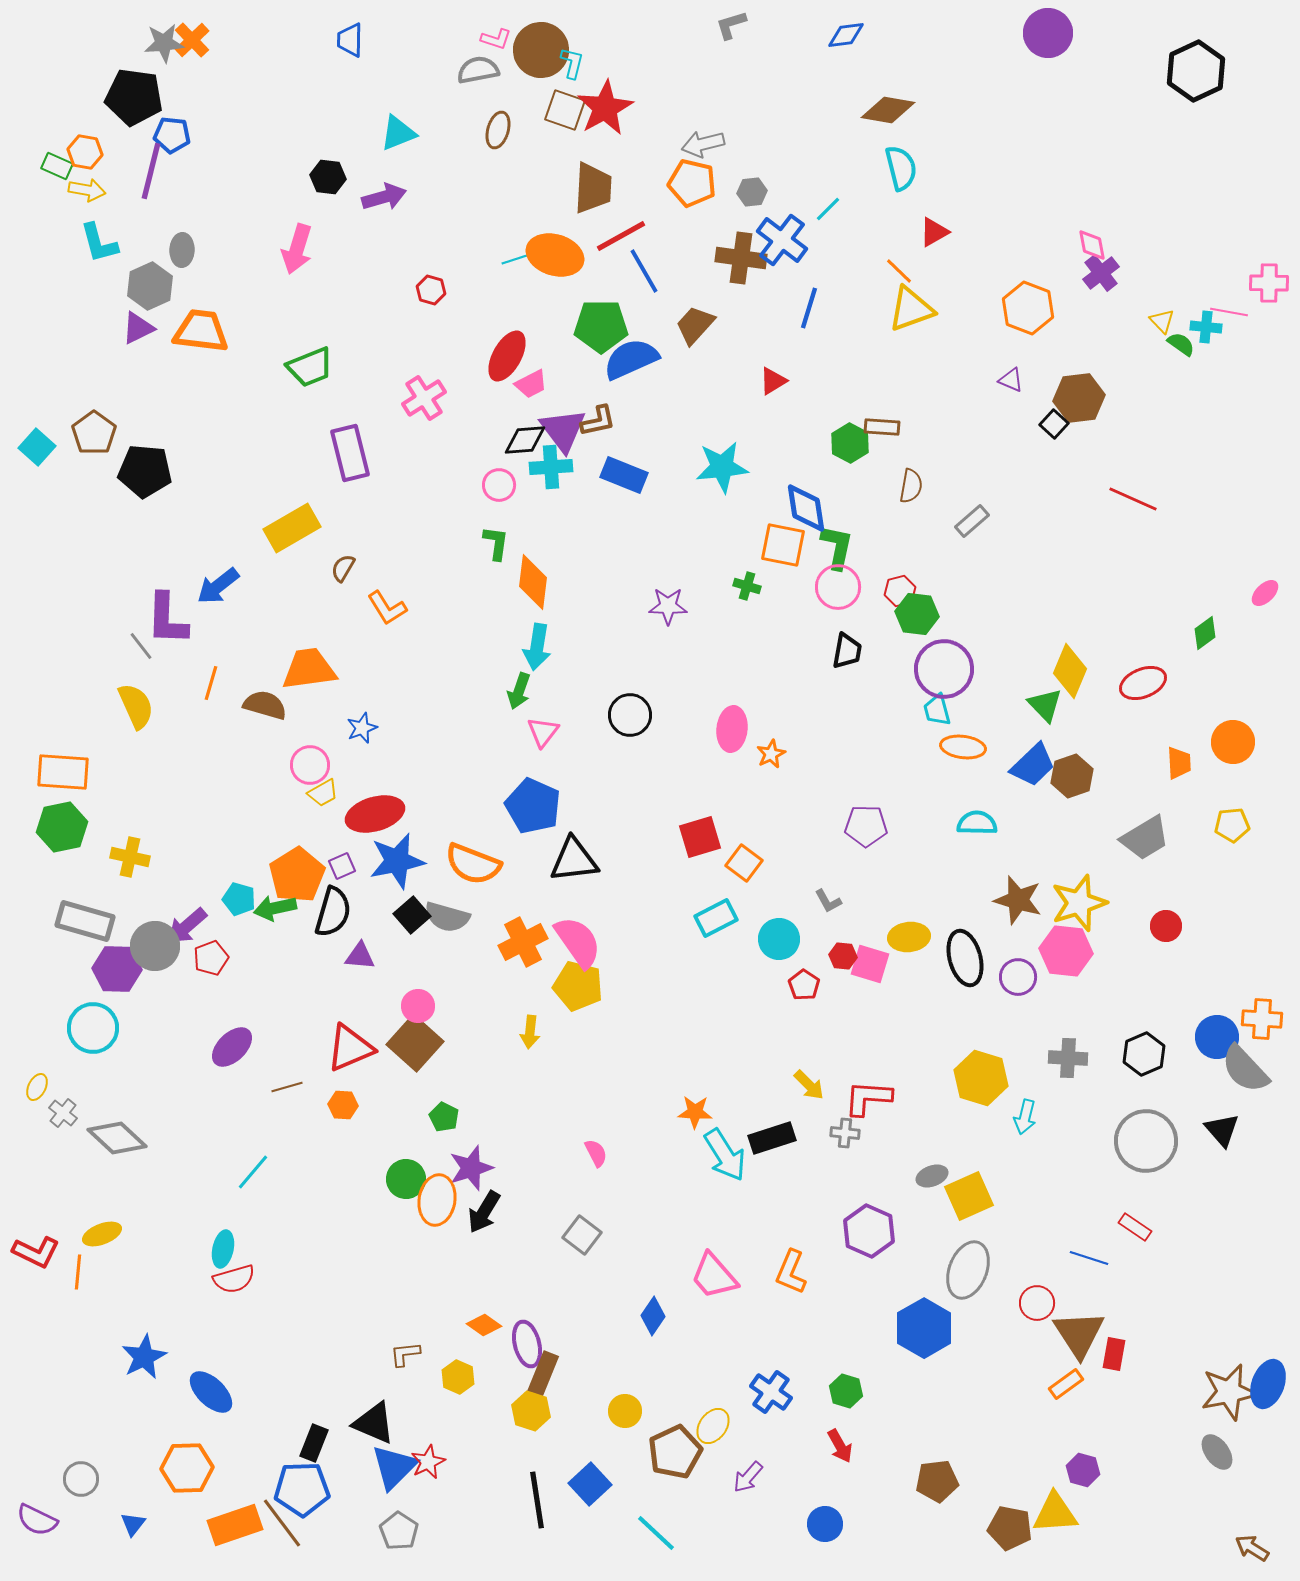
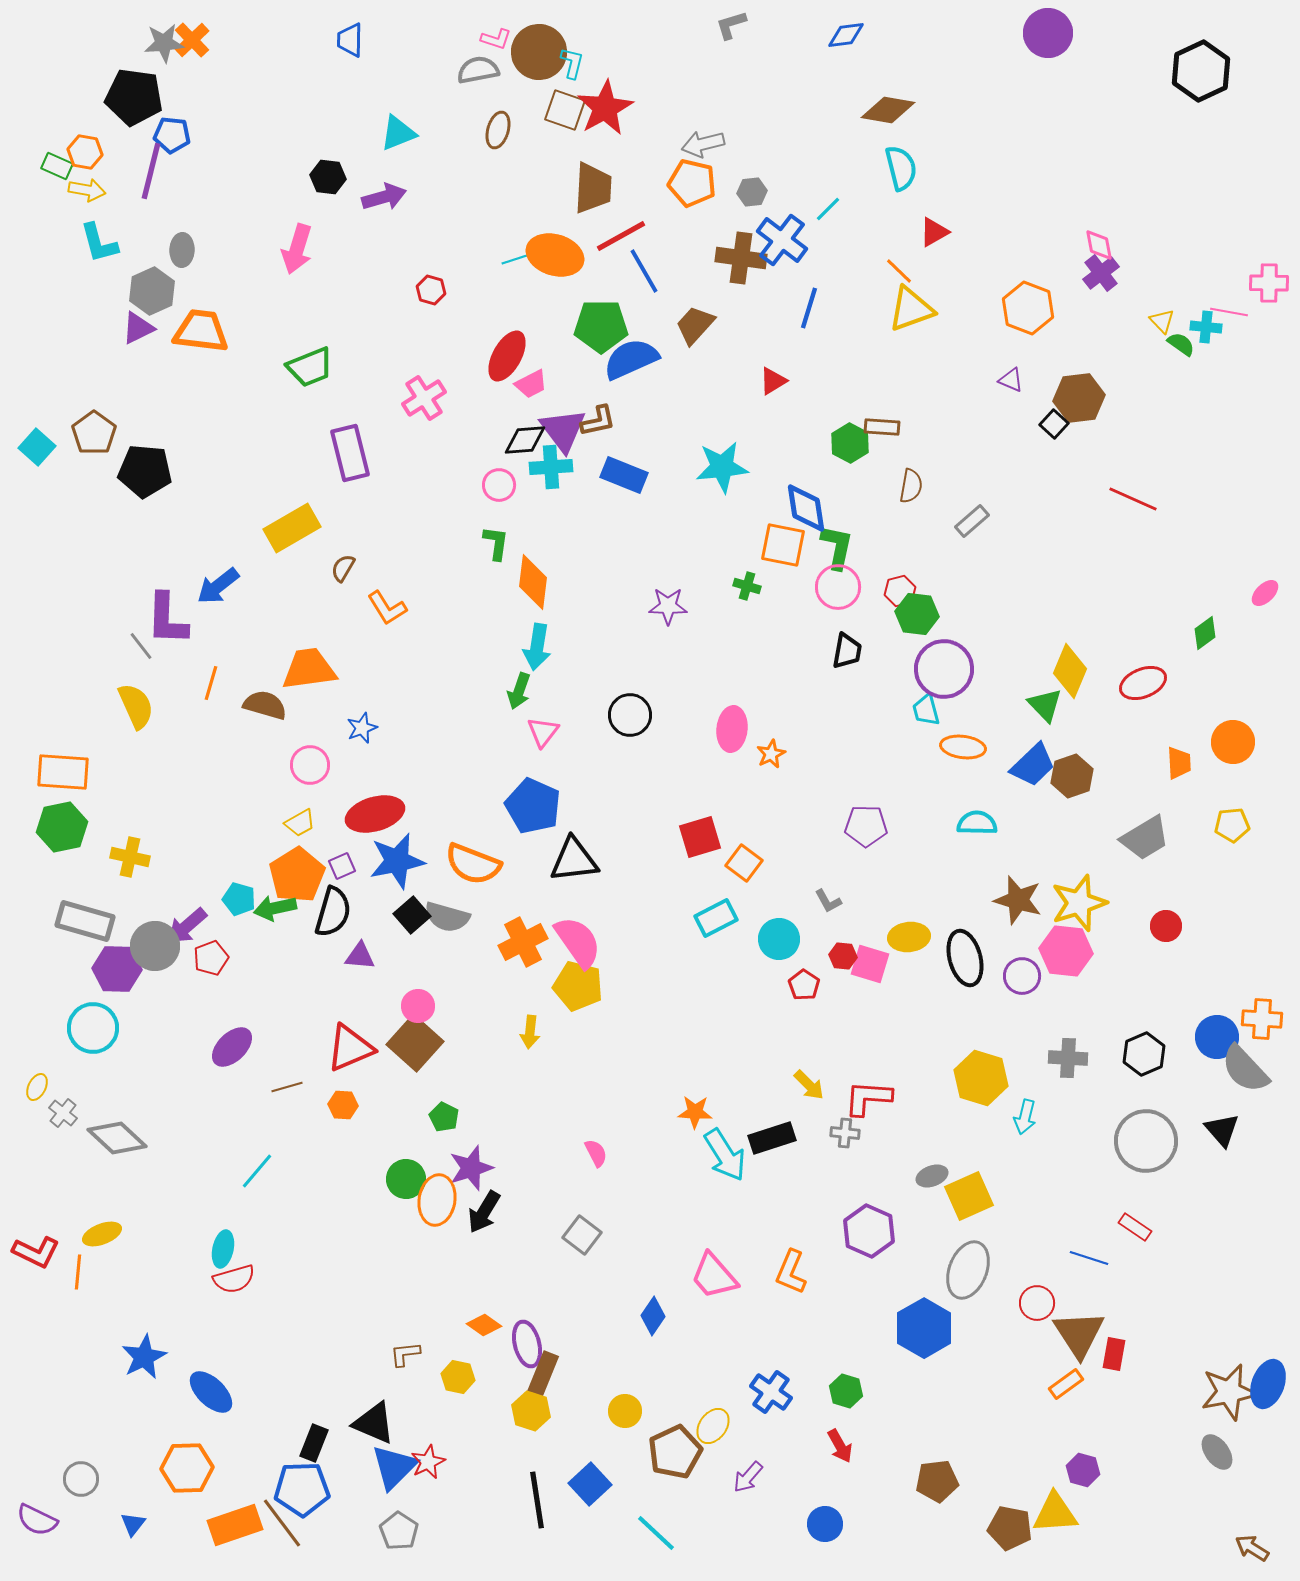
brown circle at (541, 50): moved 2 px left, 2 px down
black hexagon at (1196, 71): moved 5 px right
pink diamond at (1092, 245): moved 7 px right
gray hexagon at (150, 286): moved 2 px right, 5 px down
cyan trapezoid at (937, 710): moved 11 px left
yellow trapezoid at (323, 793): moved 23 px left, 30 px down
purple circle at (1018, 977): moved 4 px right, 1 px up
cyan line at (253, 1172): moved 4 px right, 1 px up
yellow hexagon at (458, 1377): rotated 12 degrees counterclockwise
